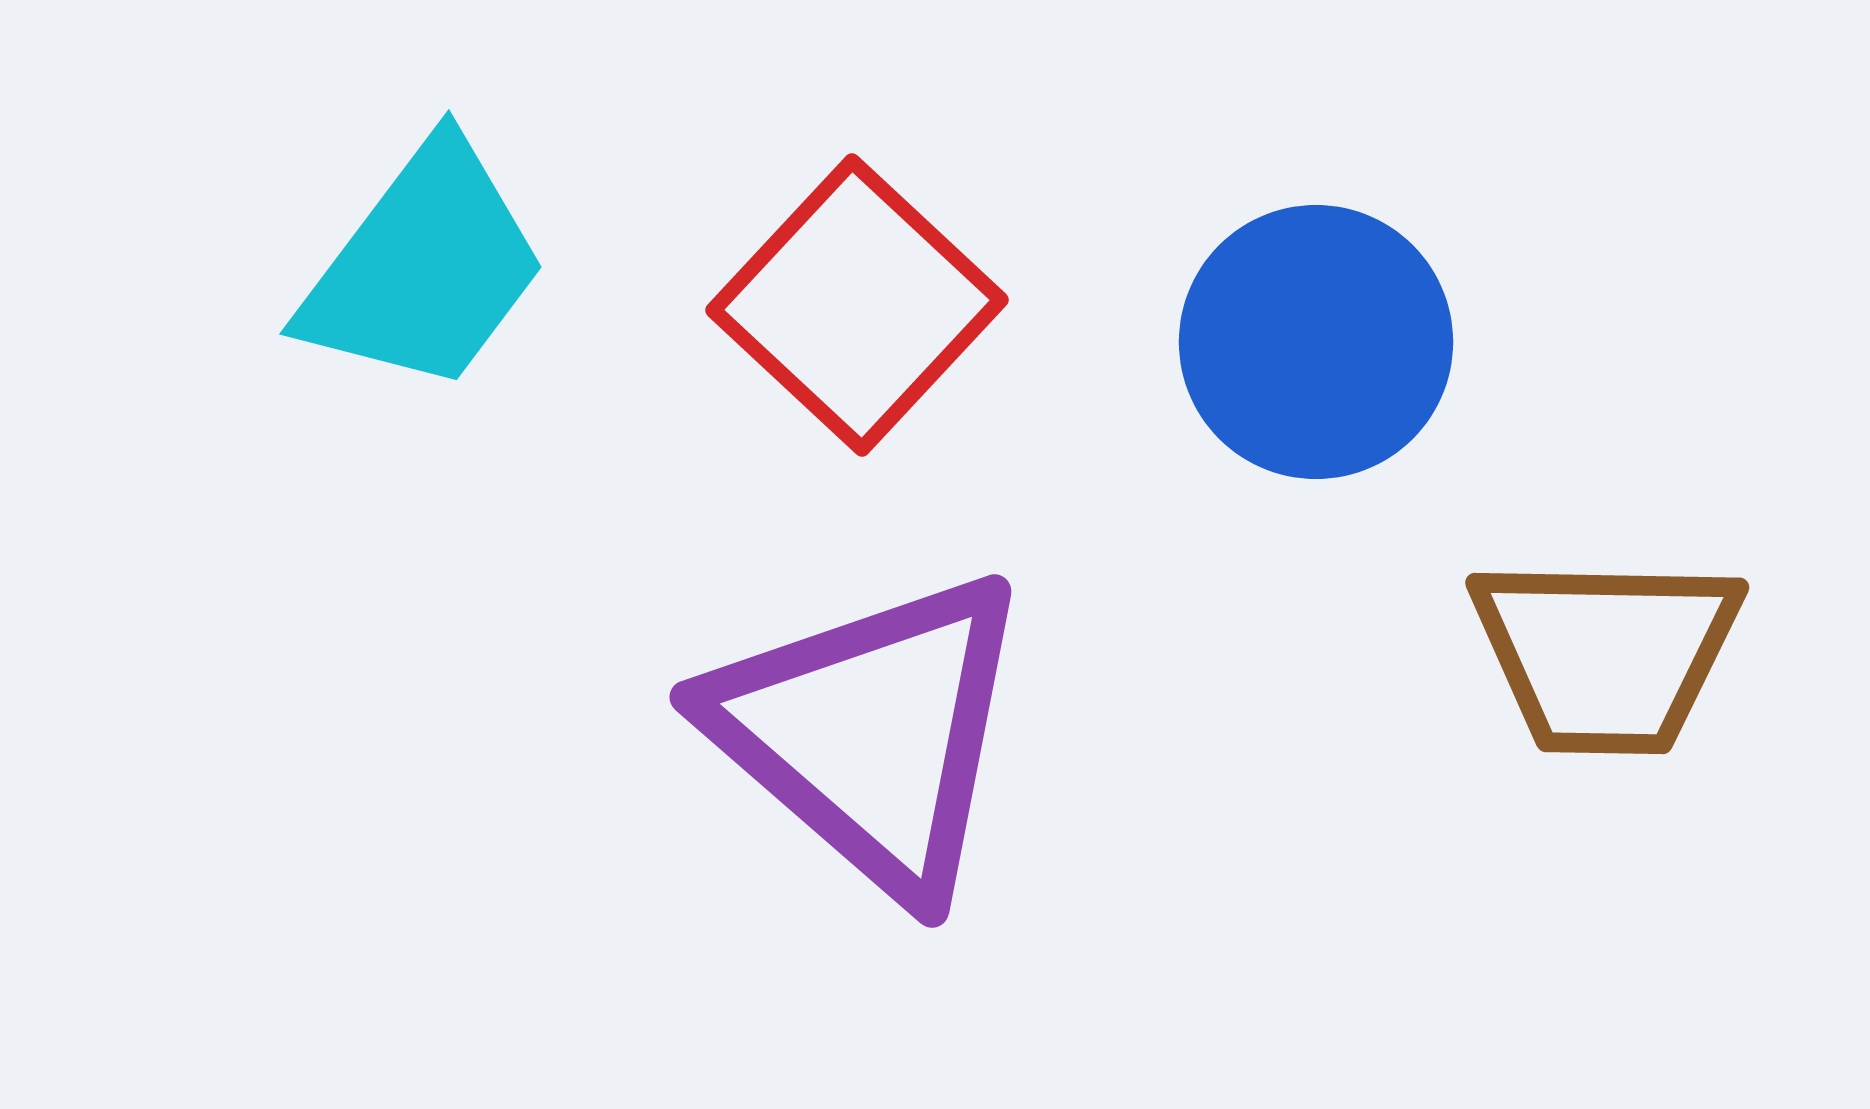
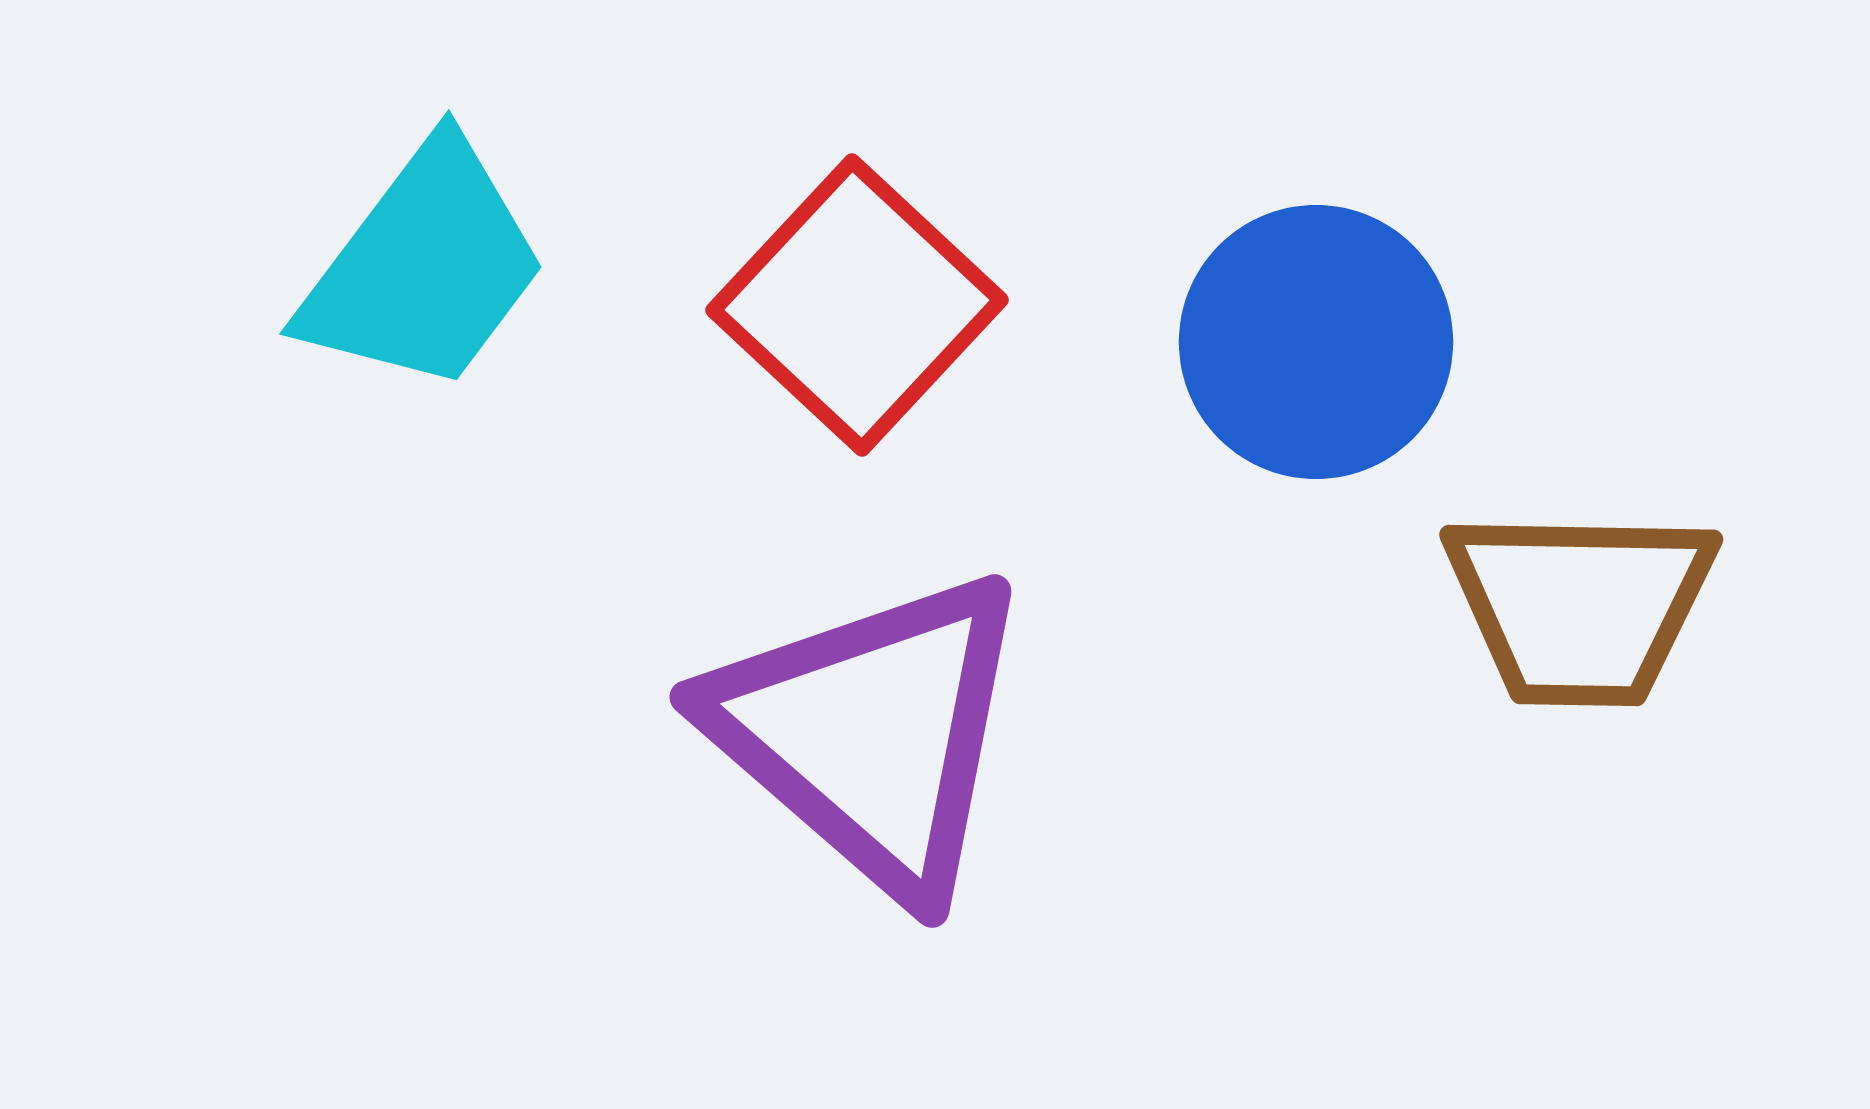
brown trapezoid: moved 26 px left, 48 px up
